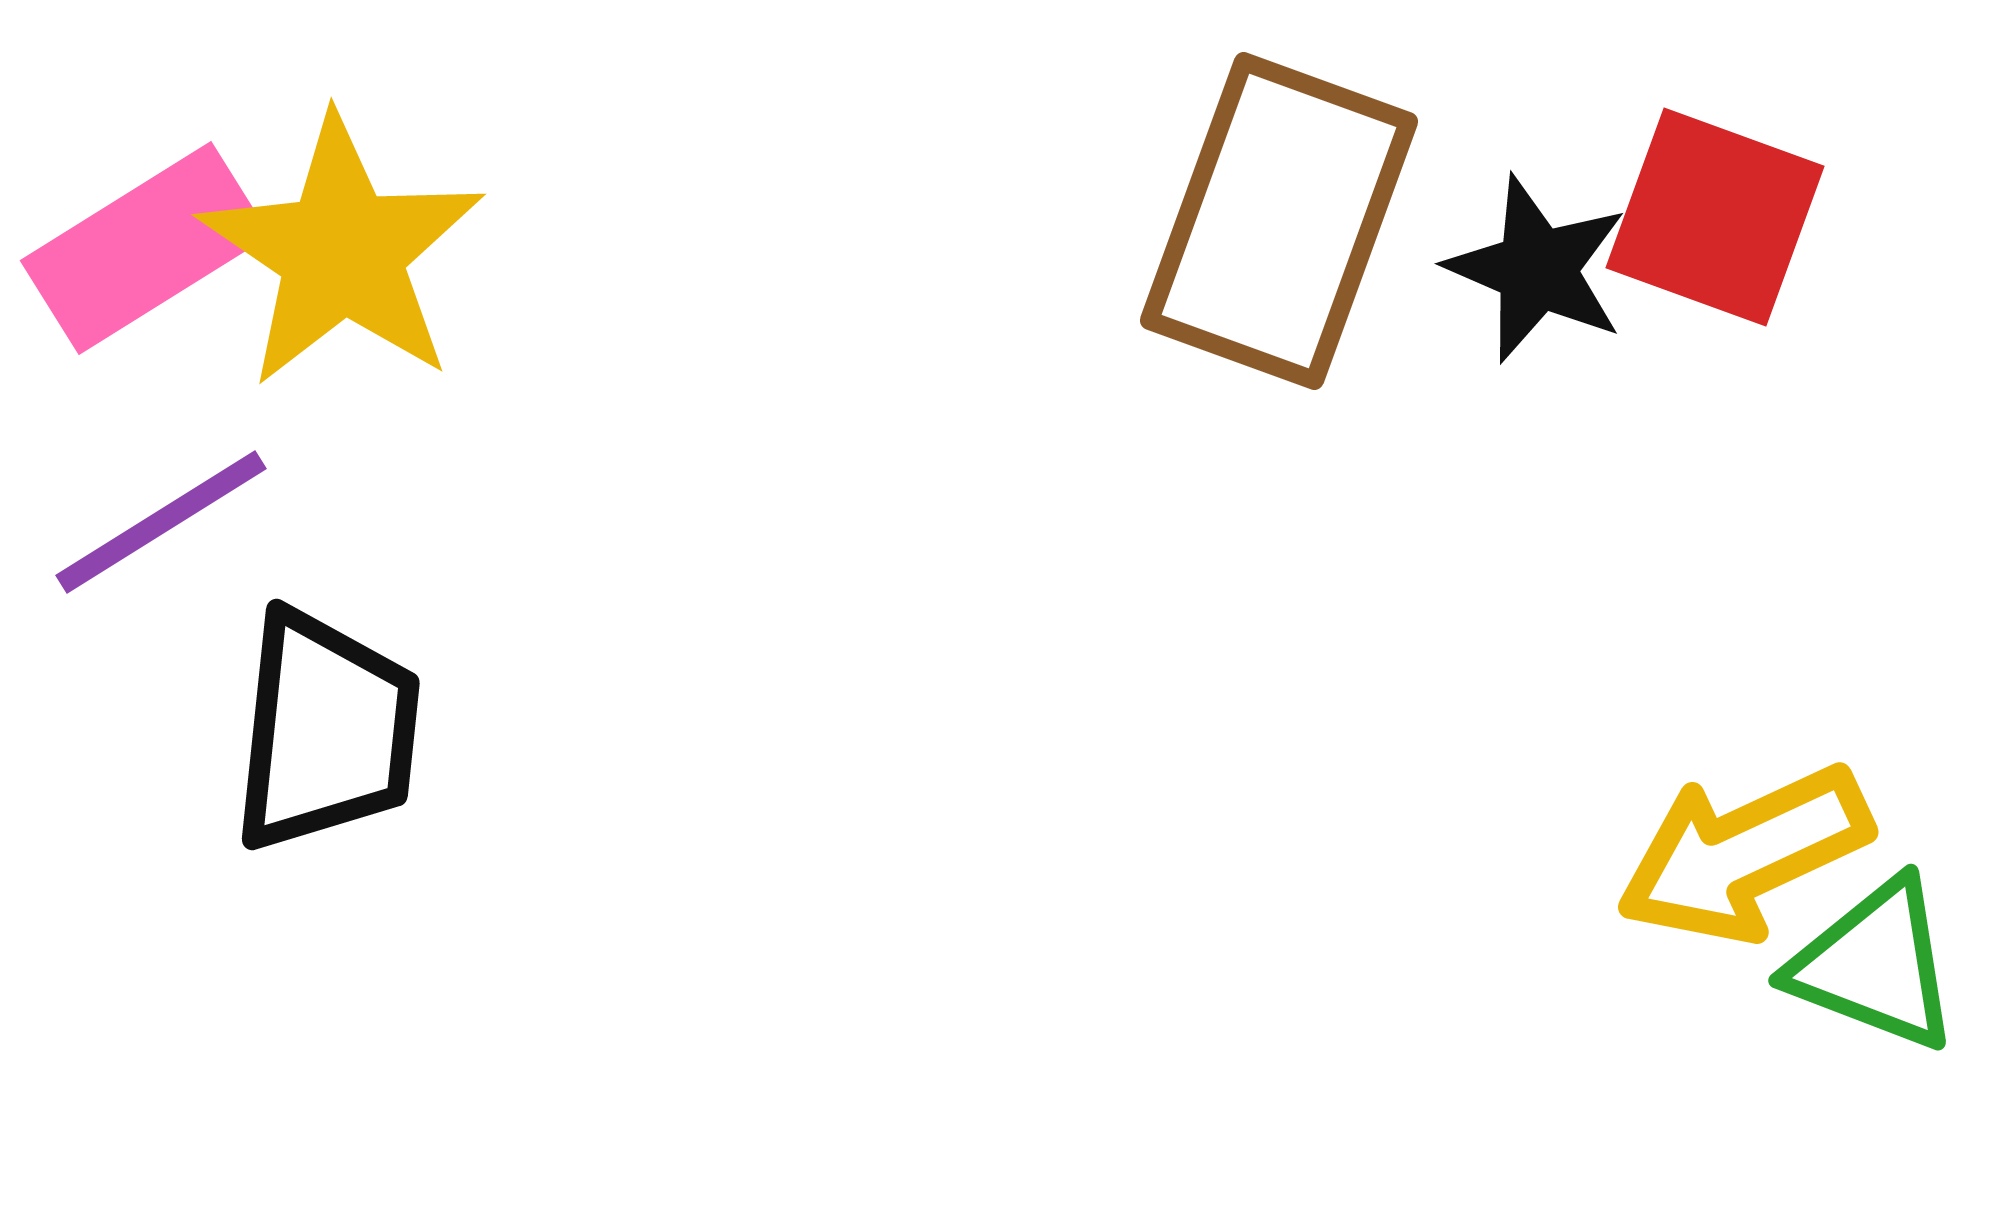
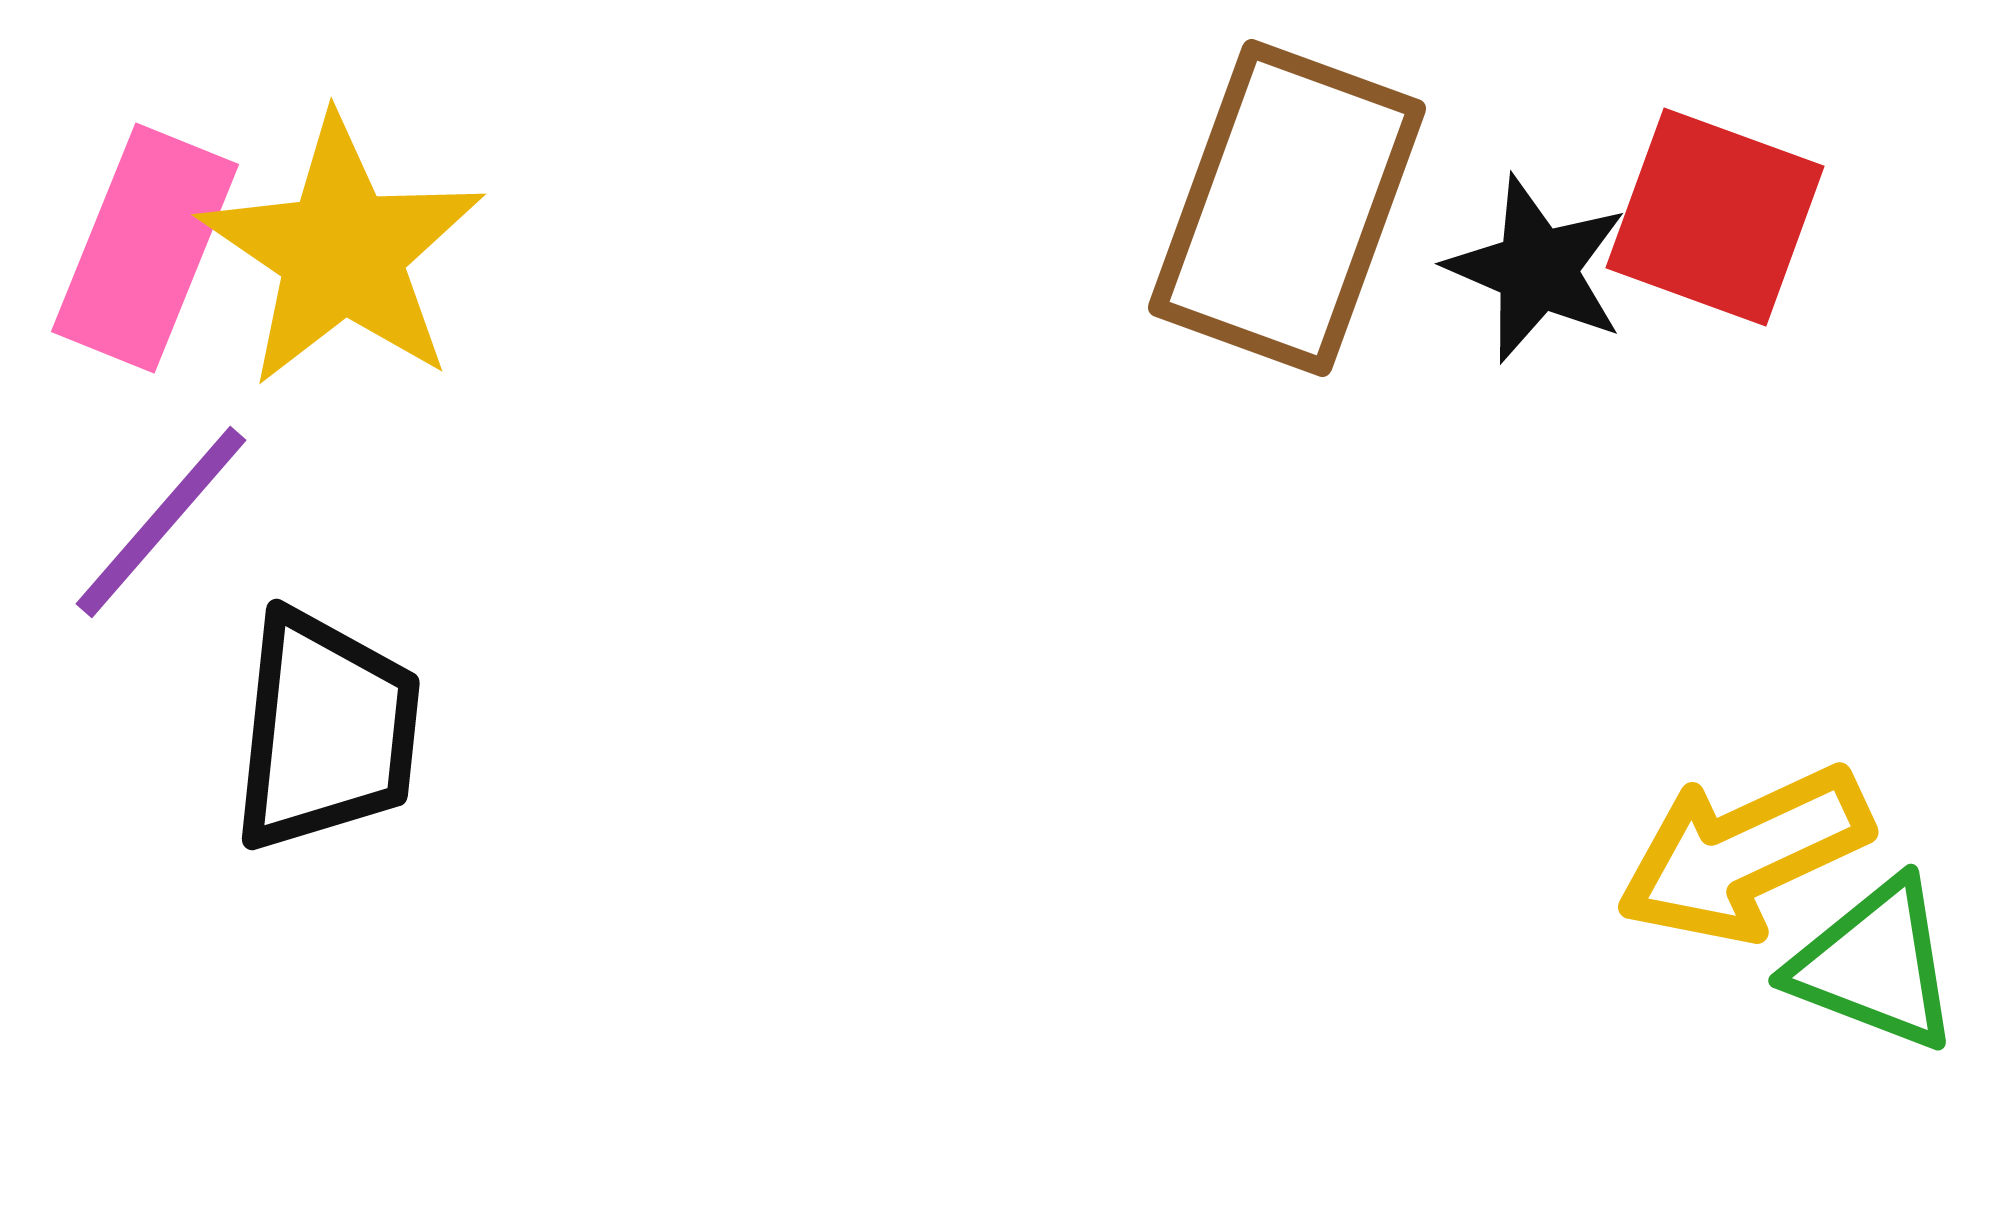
brown rectangle: moved 8 px right, 13 px up
pink rectangle: rotated 36 degrees counterclockwise
purple line: rotated 17 degrees counterclockwise
